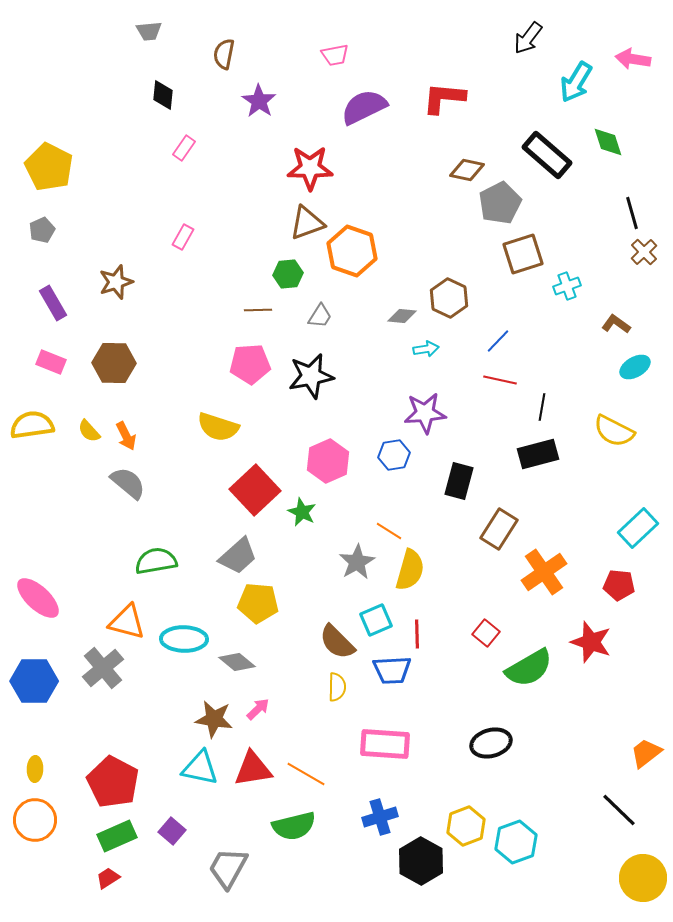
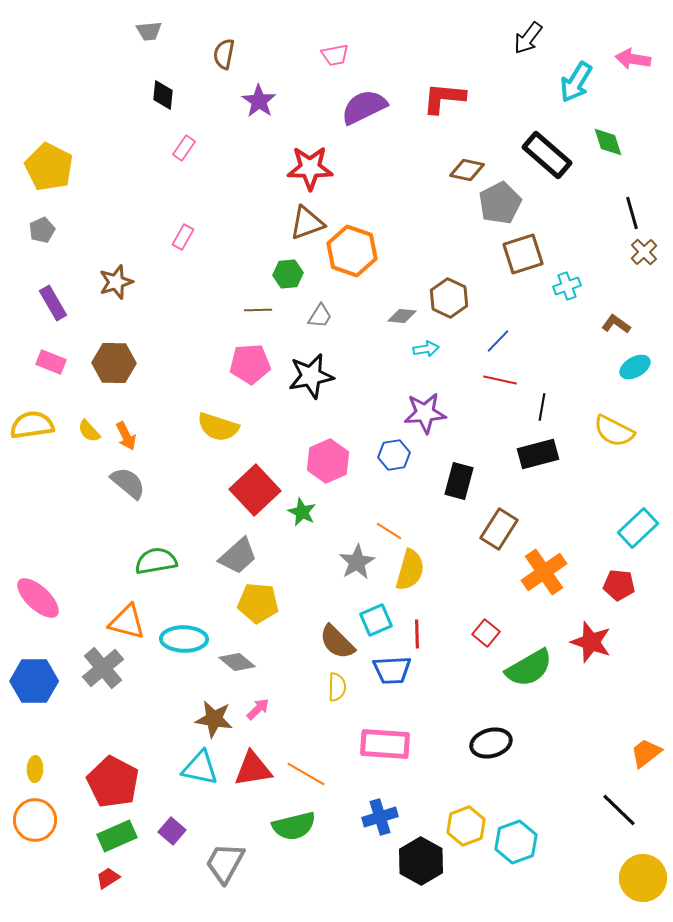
gray trapezoid at (228, 868): moved 3 px left, 5 px up
